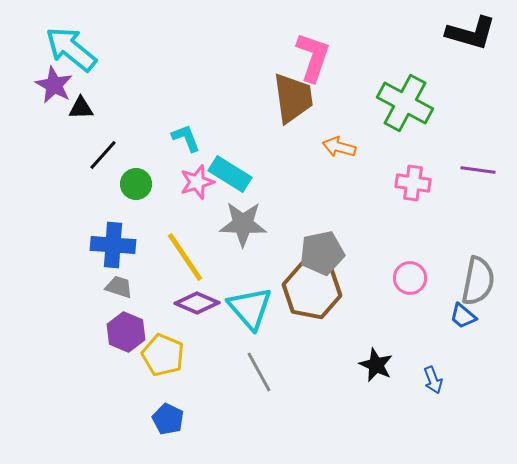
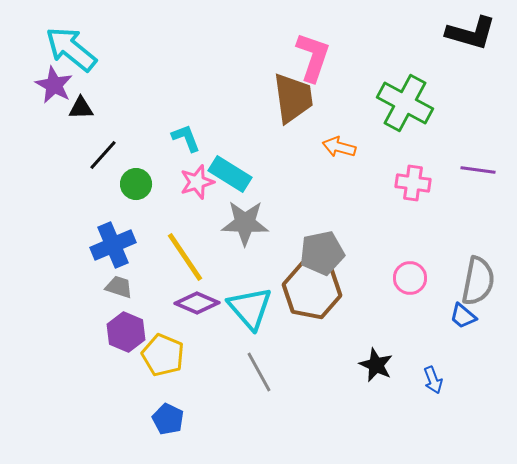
gray star: moved 2 px right, 1 px up
blue cross: rotated 27 degrees counterclockwise
